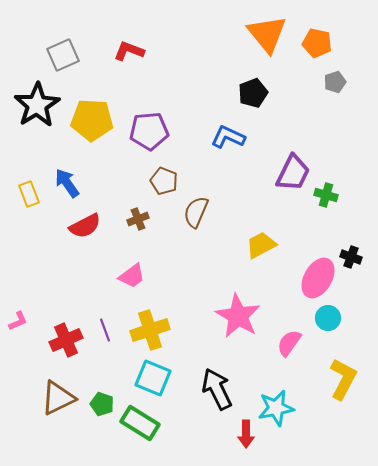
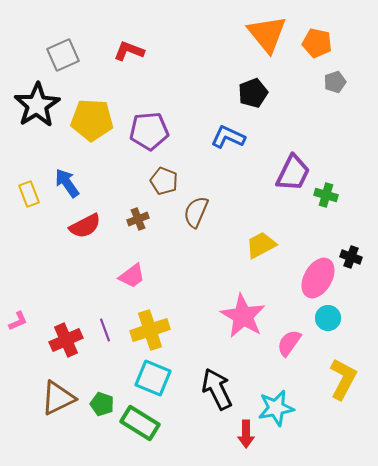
pink star: moved 5 px right
